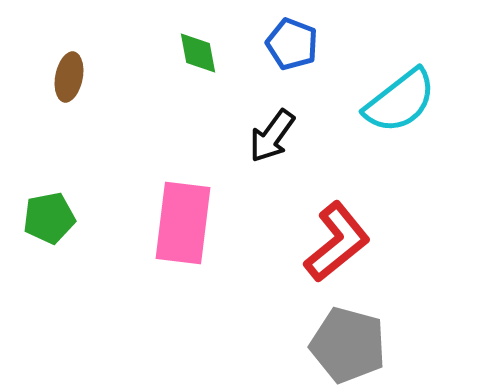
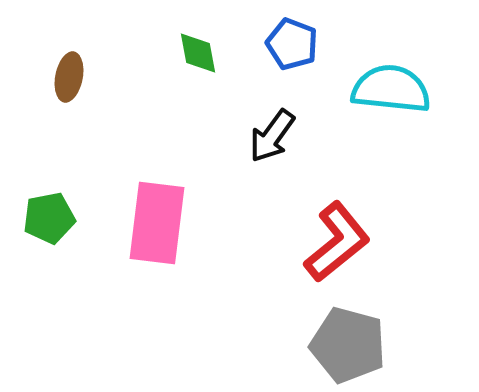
cyan semicircle: moved 9 px left, 12 px up; rotated 136 degrees counterclockwise
pink rectangle: moved 26 px left
